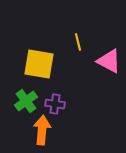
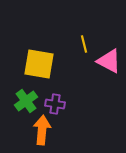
yellow line: moved 6 px right, 2 px down
